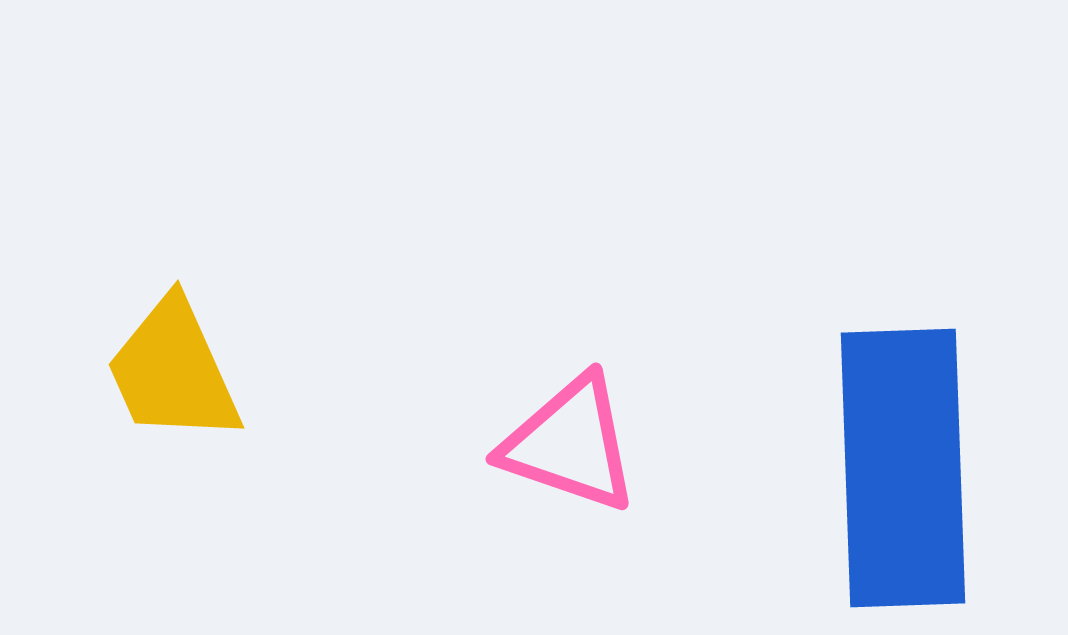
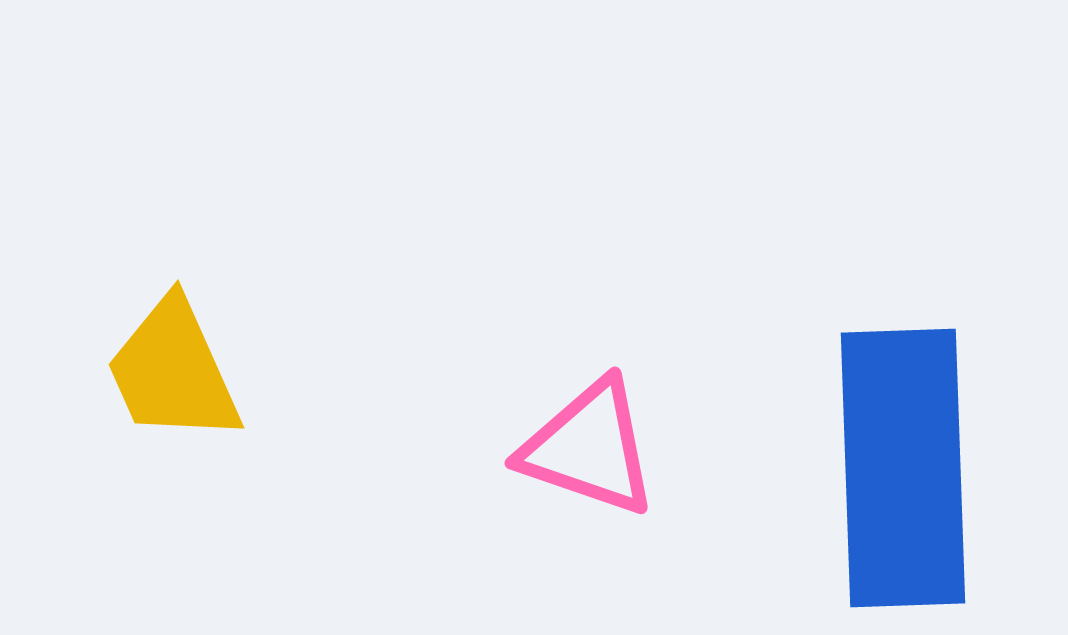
pink triangle: moved 19 px right, 4 px down
